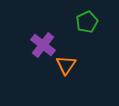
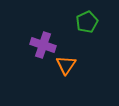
purple cross: rotated 20 degrees counterclockwise
